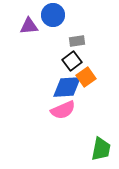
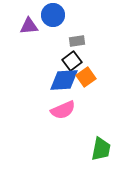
blue diamond: moved 3 px left, 7 px up
